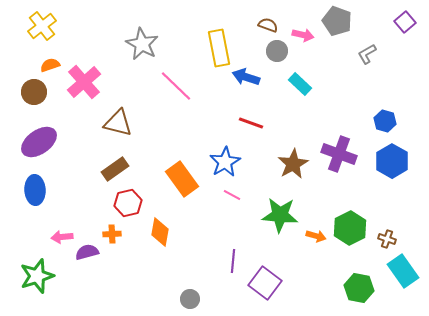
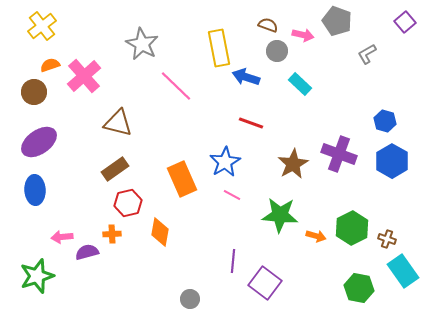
pink cross at (84, 82): moved 6 px up
orange rectangle at (182, 179): rotated 12 degrees clockwise
green hexagon at (350, 228): moved 2 px right
